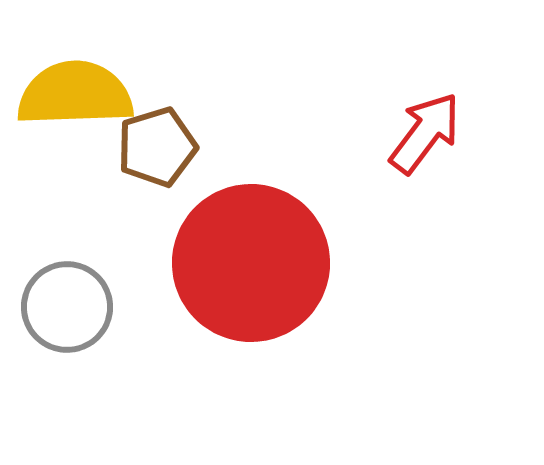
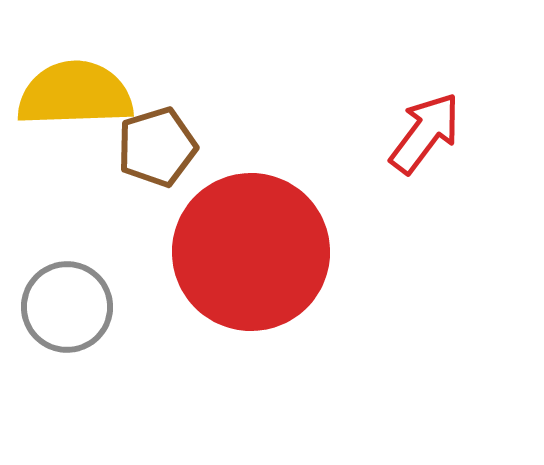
red circle: moved 11 px up
